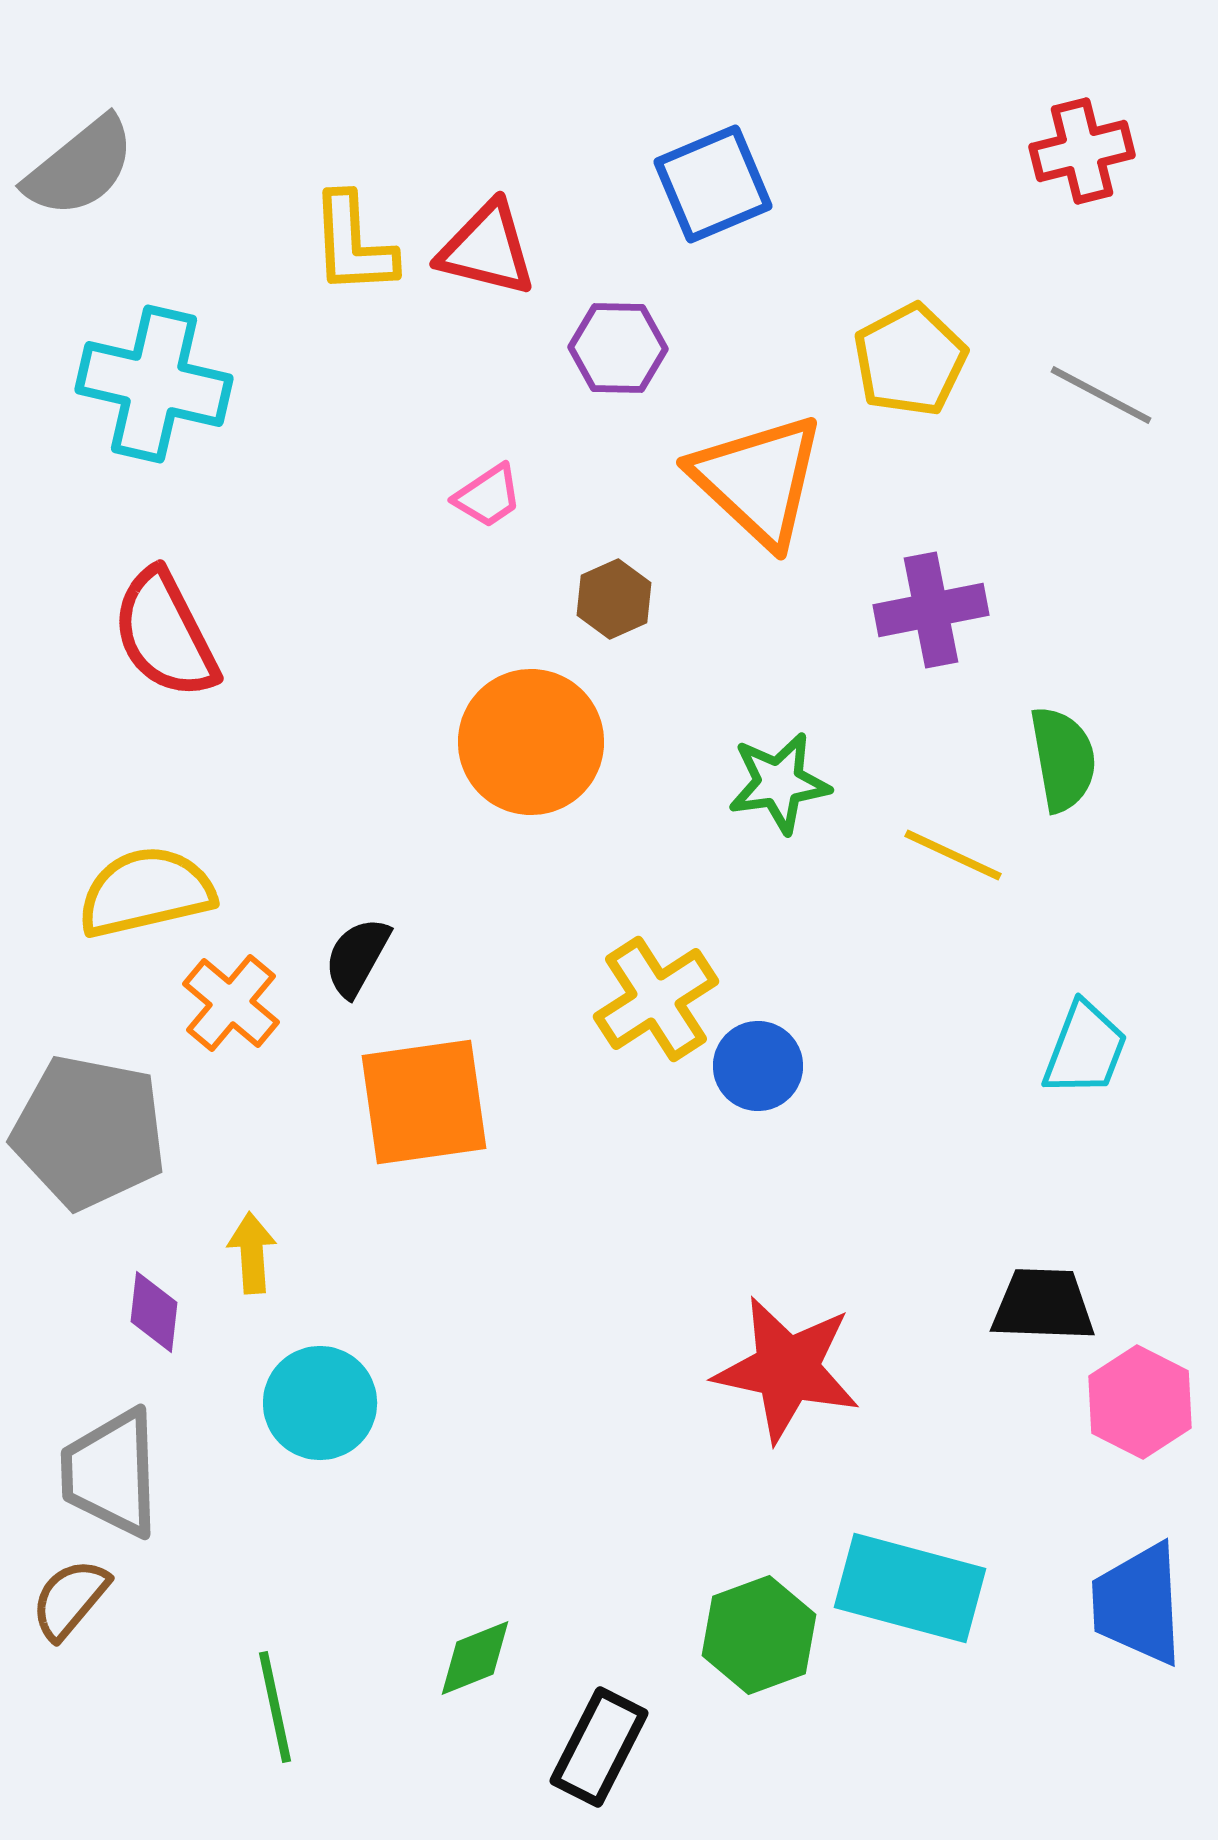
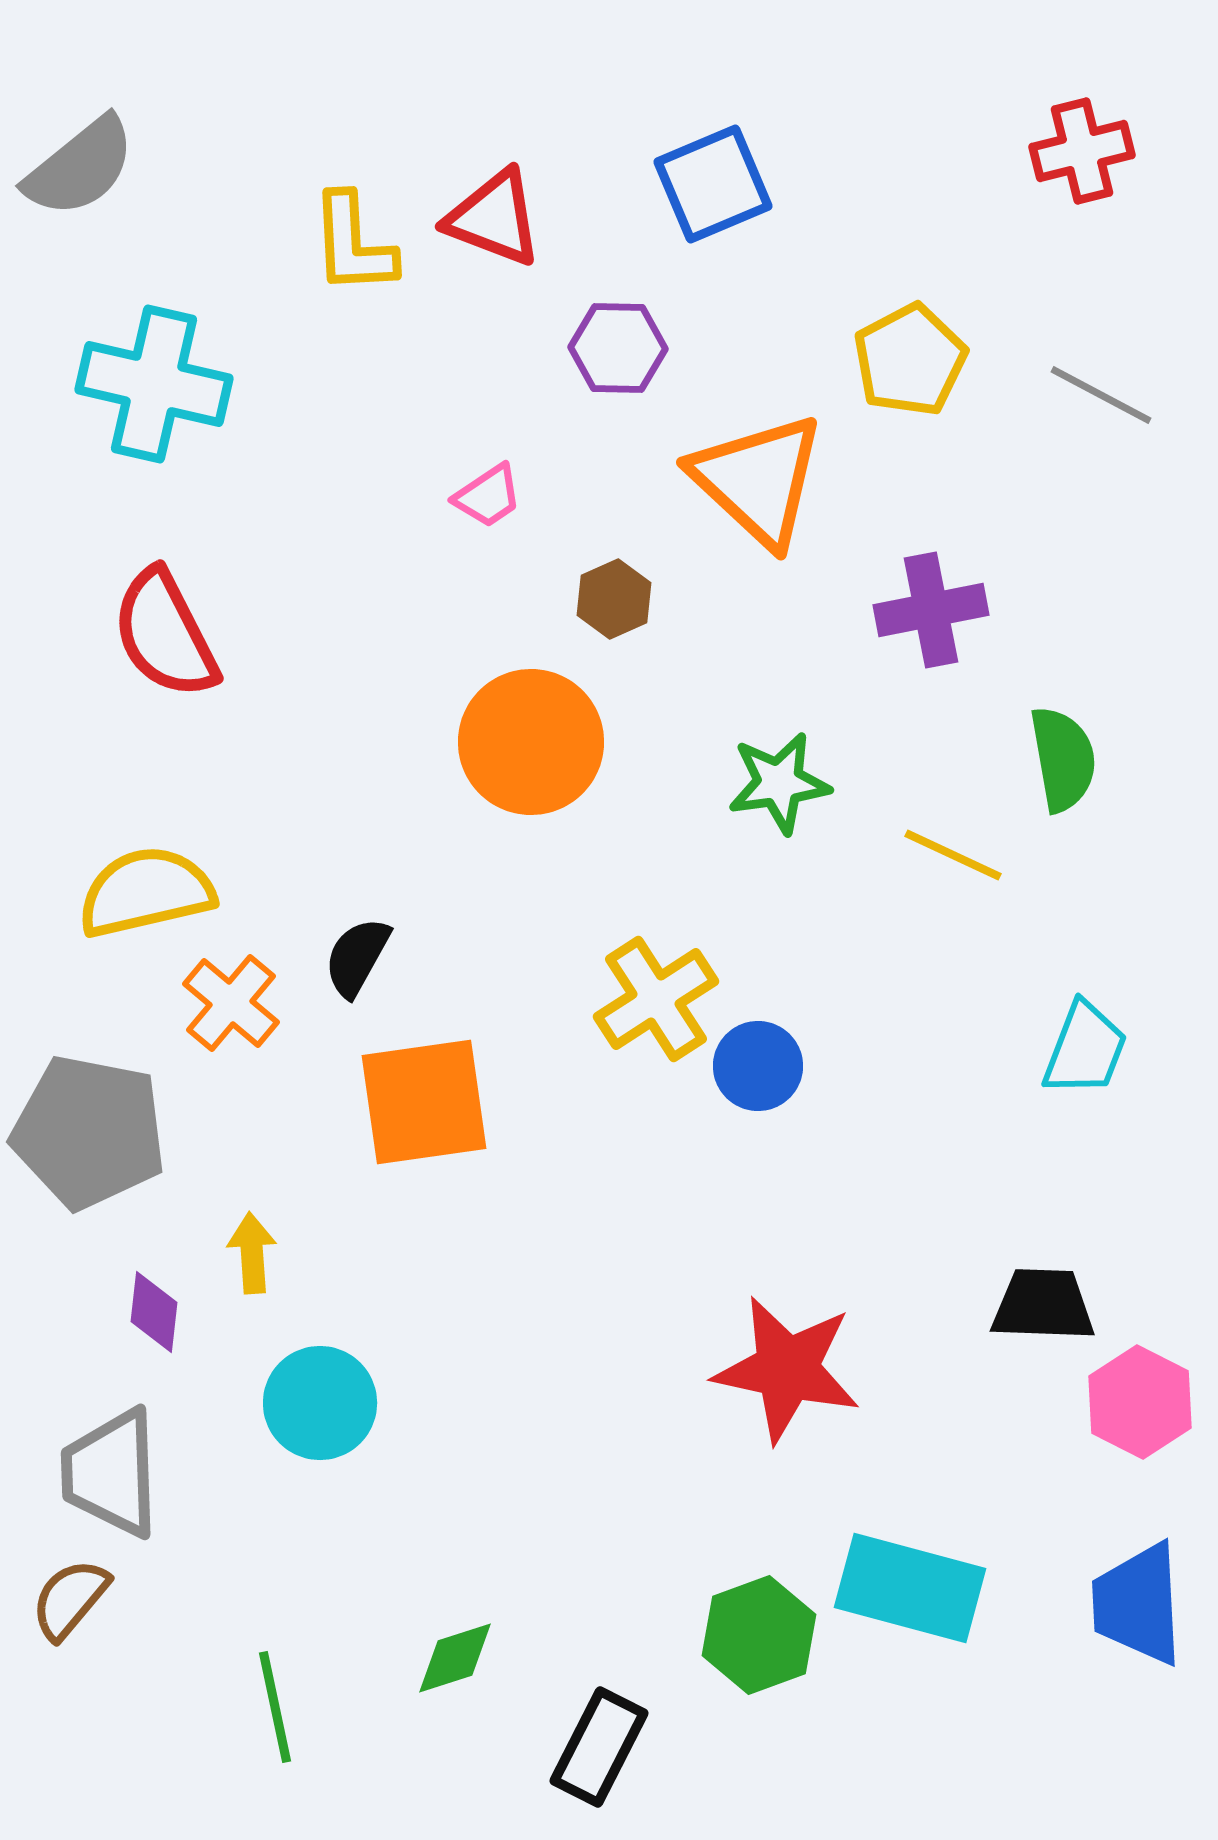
red triangle: moved 7 px right, 31 px up; rotated 7 degrees clockwise
green diamond: moved 20 px left; rotated 4 degrees clockwise
